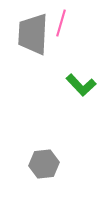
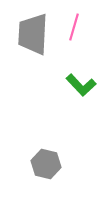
pink line: moved 13 px right, 4 px down
gray hexagon: moved 2 px right; rotated 20 degrees clockwise
